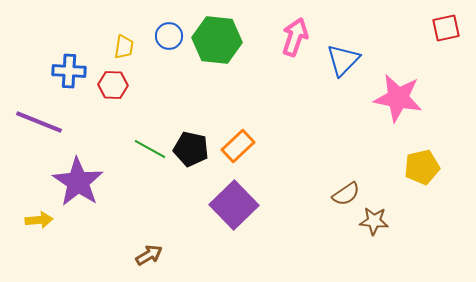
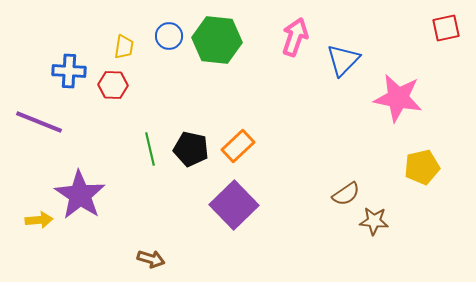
green line: rotated 48 degrees clockwise
purple star: moved 2 px right, 13 px down
brown arrow: moved 2 px right, 4 px down; rotated 48 degrees clockwise
